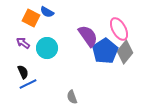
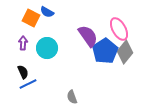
purple arrow: rotated 56 degrees clockwise
